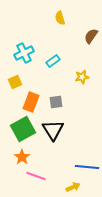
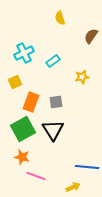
orange star: rotated 21 degrees counterclockwise
